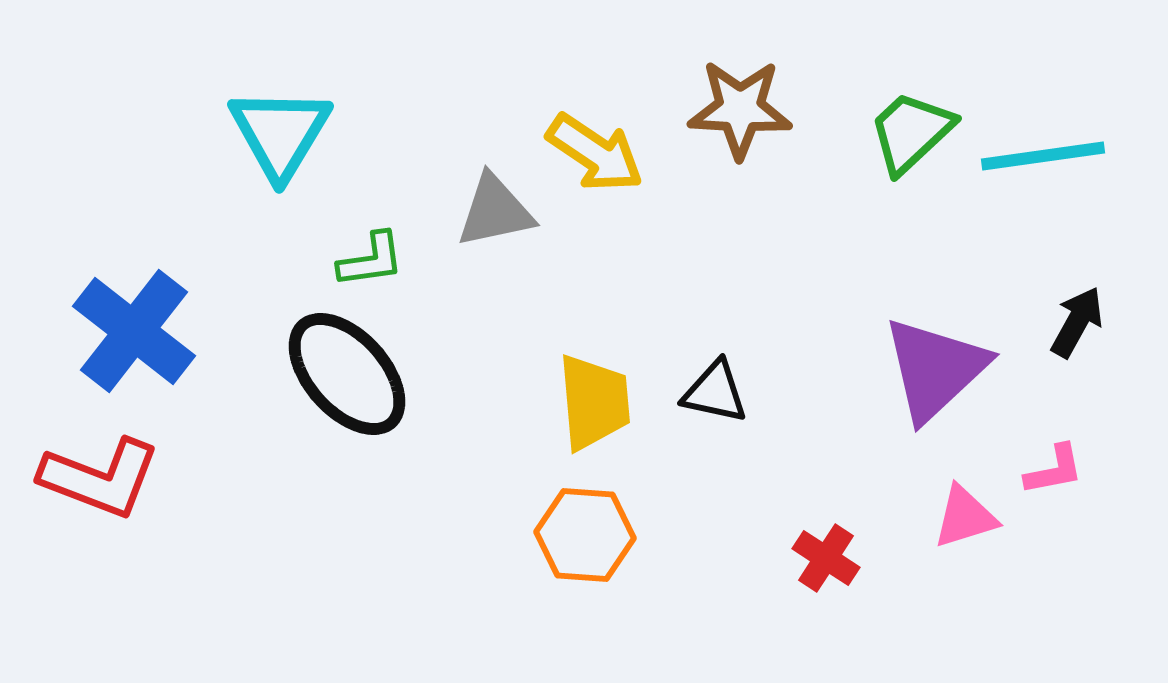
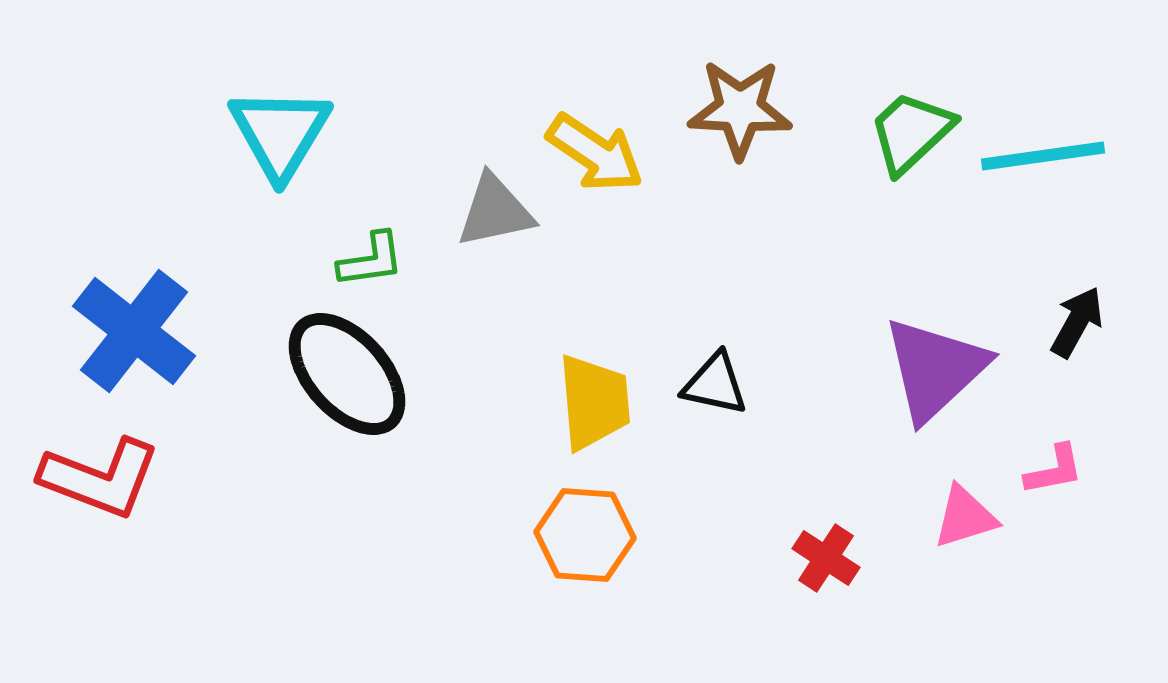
black triangle: moved 8 px up
